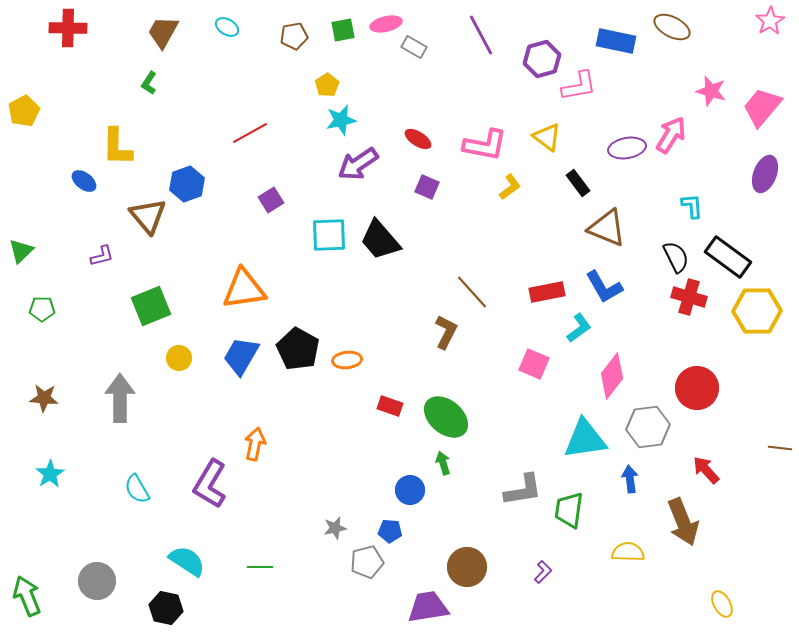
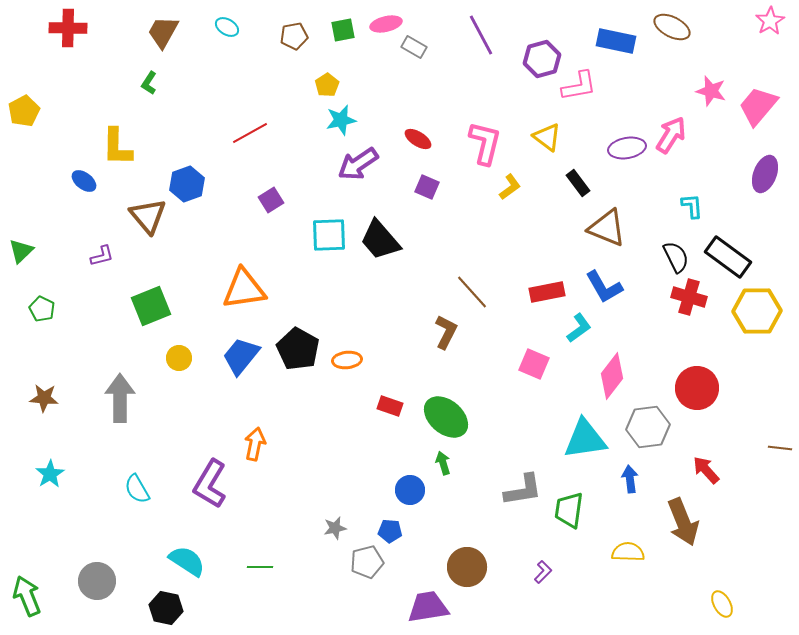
pink trapezoid at (762, 107): moved 4 px left, 1 px up
pink L-shape at (485, 145): moved 2 px up; rotated 87 degrees counterclockwise
green pentagon at (42, 309): rotated 25 degrees clockwise
blue trapezoid at (241, 356): rotated 9 degrees clockwise
